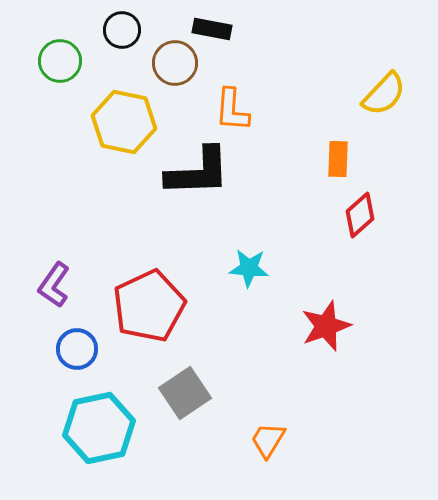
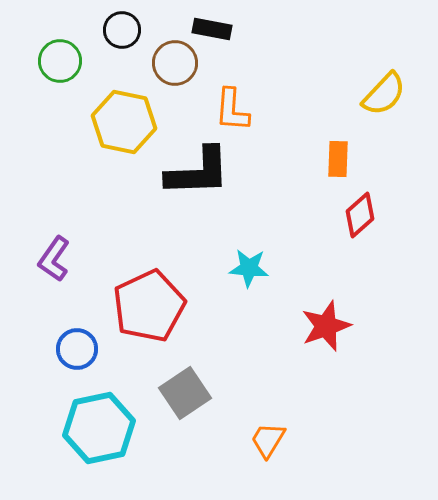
purple L-shape: moved 26 px up
